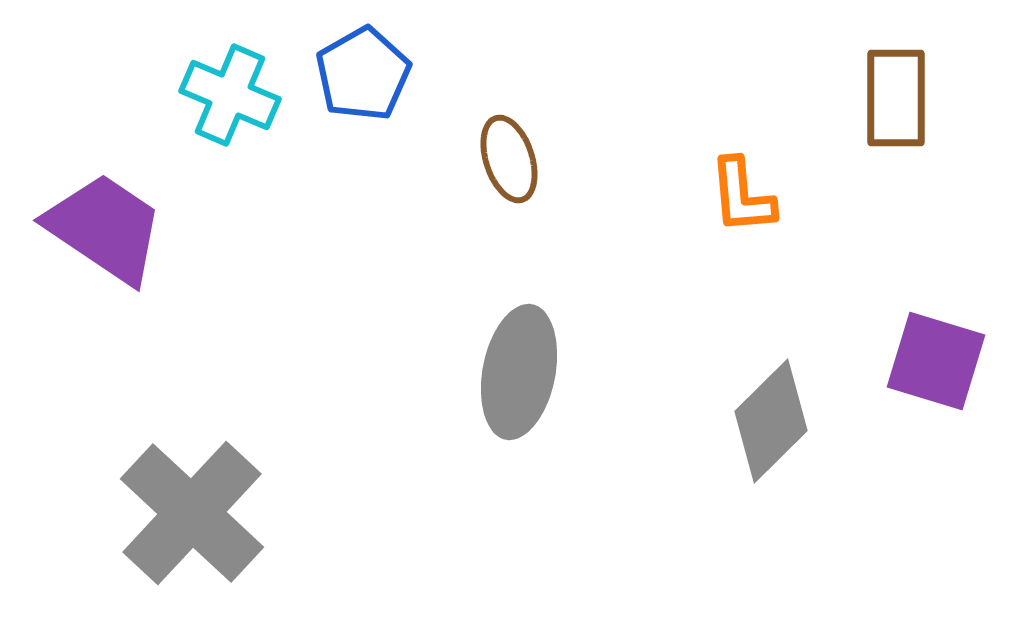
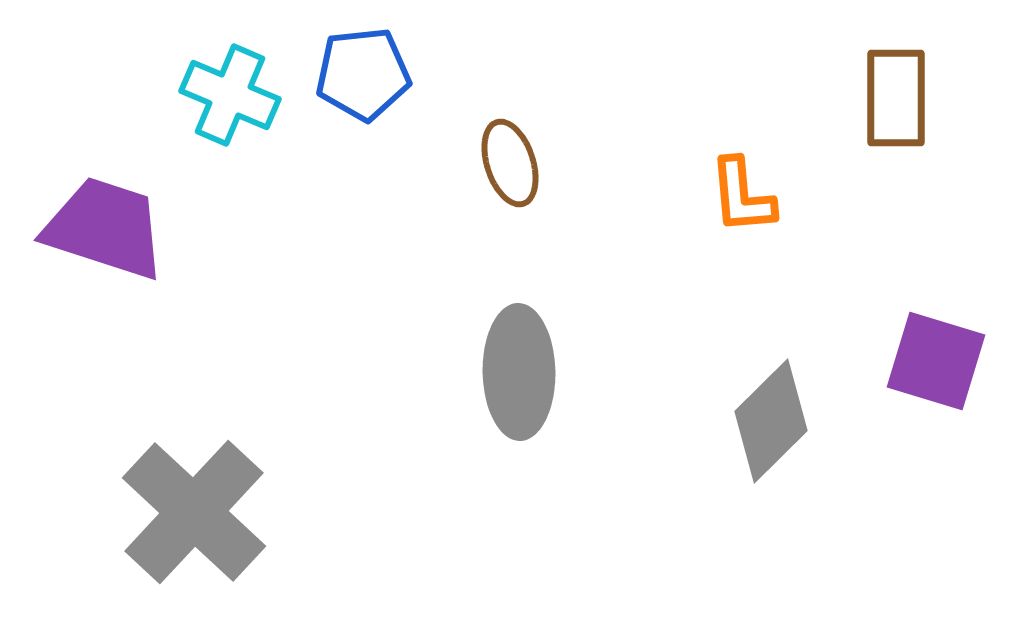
blue pentagon: rotated 24 degrees clockwise
brown ellipse: moved 1 px right, 4 px down
purple trapezoid: rotated 16 degrees counterclockwise
gray ellipse: rotated 12 degrees counterclockwise
gray cross: moved 2 px right, 1 px up
